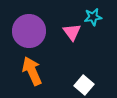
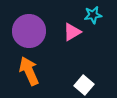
cyan star: moved 2 px up
pink triangle: rotated 36 degrees clockwise
orange arrow: moved 3 px left
